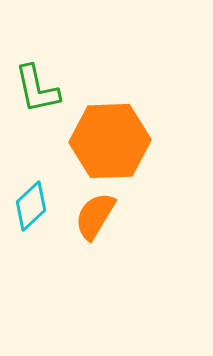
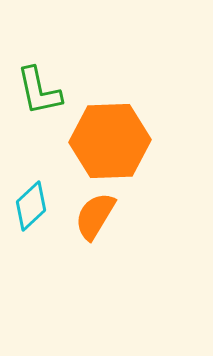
green L-shape: moved 2 px right, 2 px down
